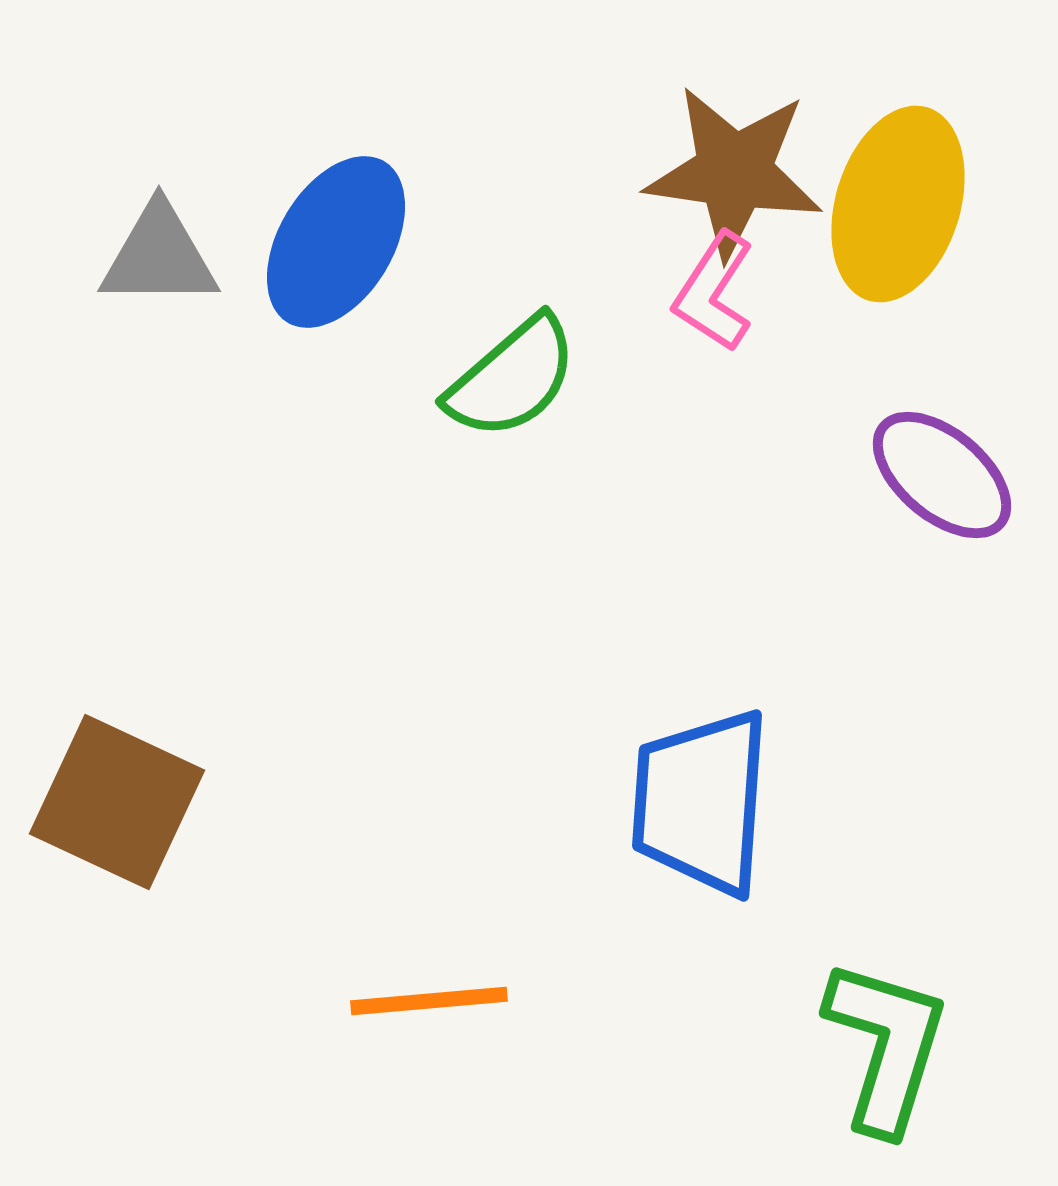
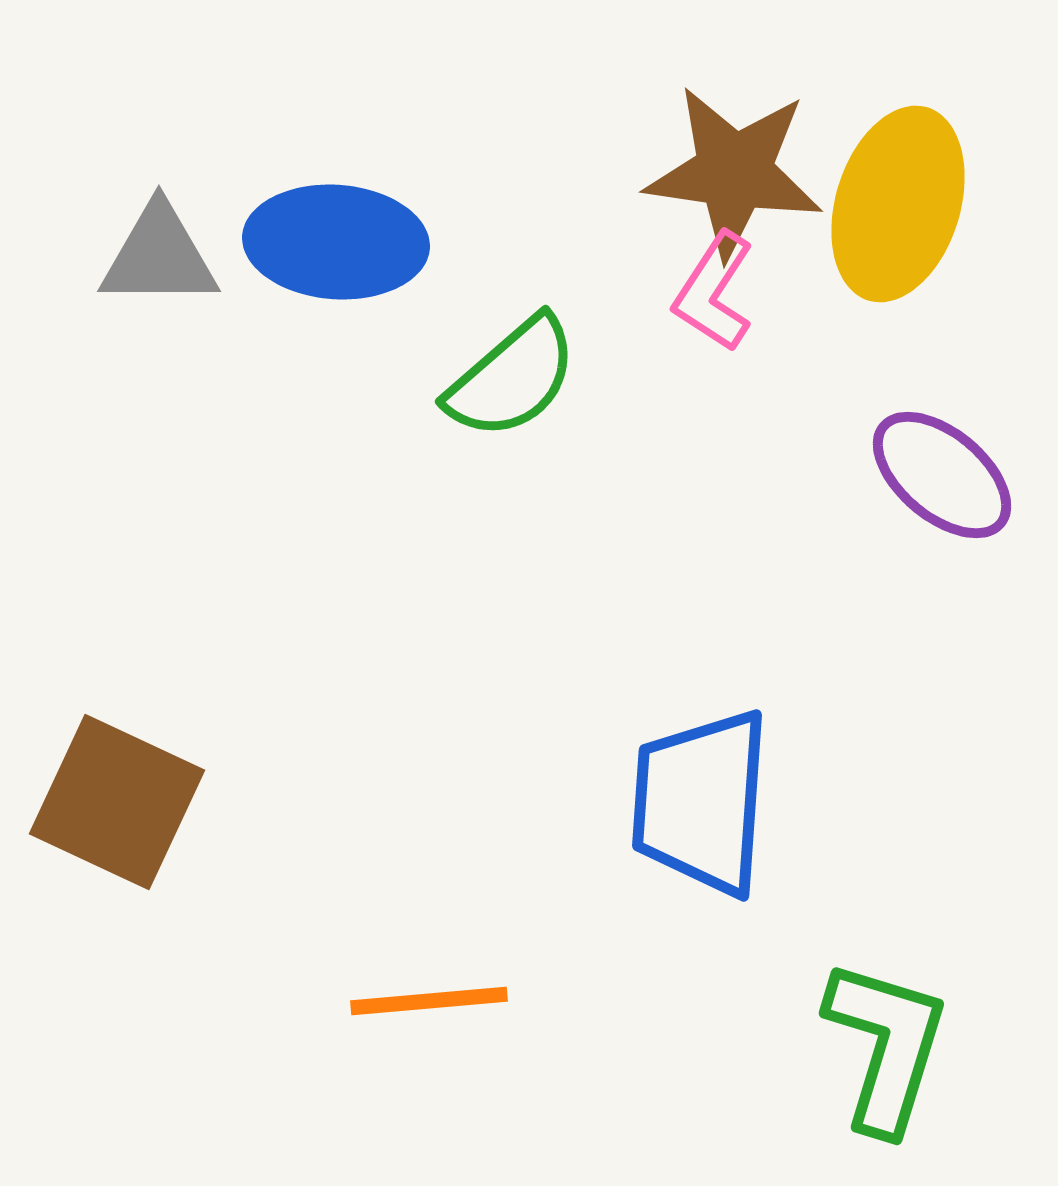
blue ellipse: rotated 63 degrees clockwise
